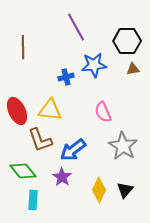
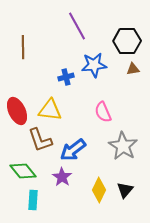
purple line: moved 1 px right, 1 px up
